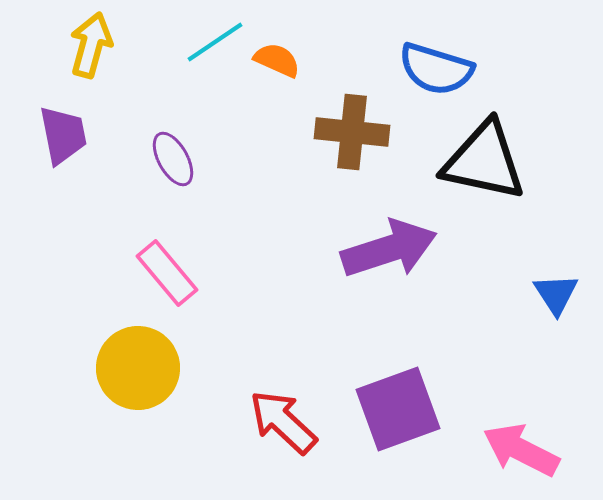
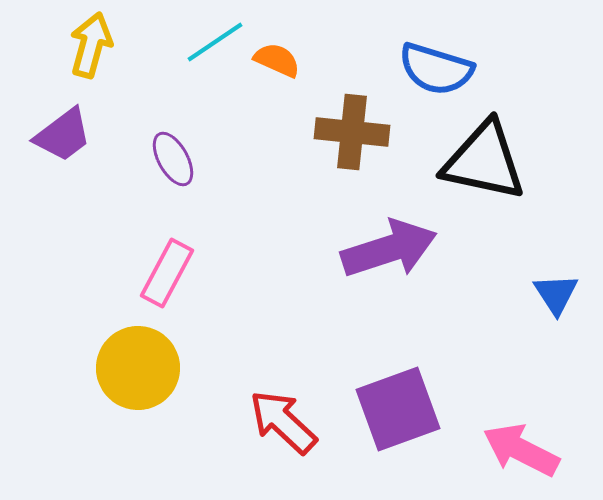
purple trapezoid: rotated 64 degrees clockwise
pink rectangle: rotated 68 degrees clockwise
